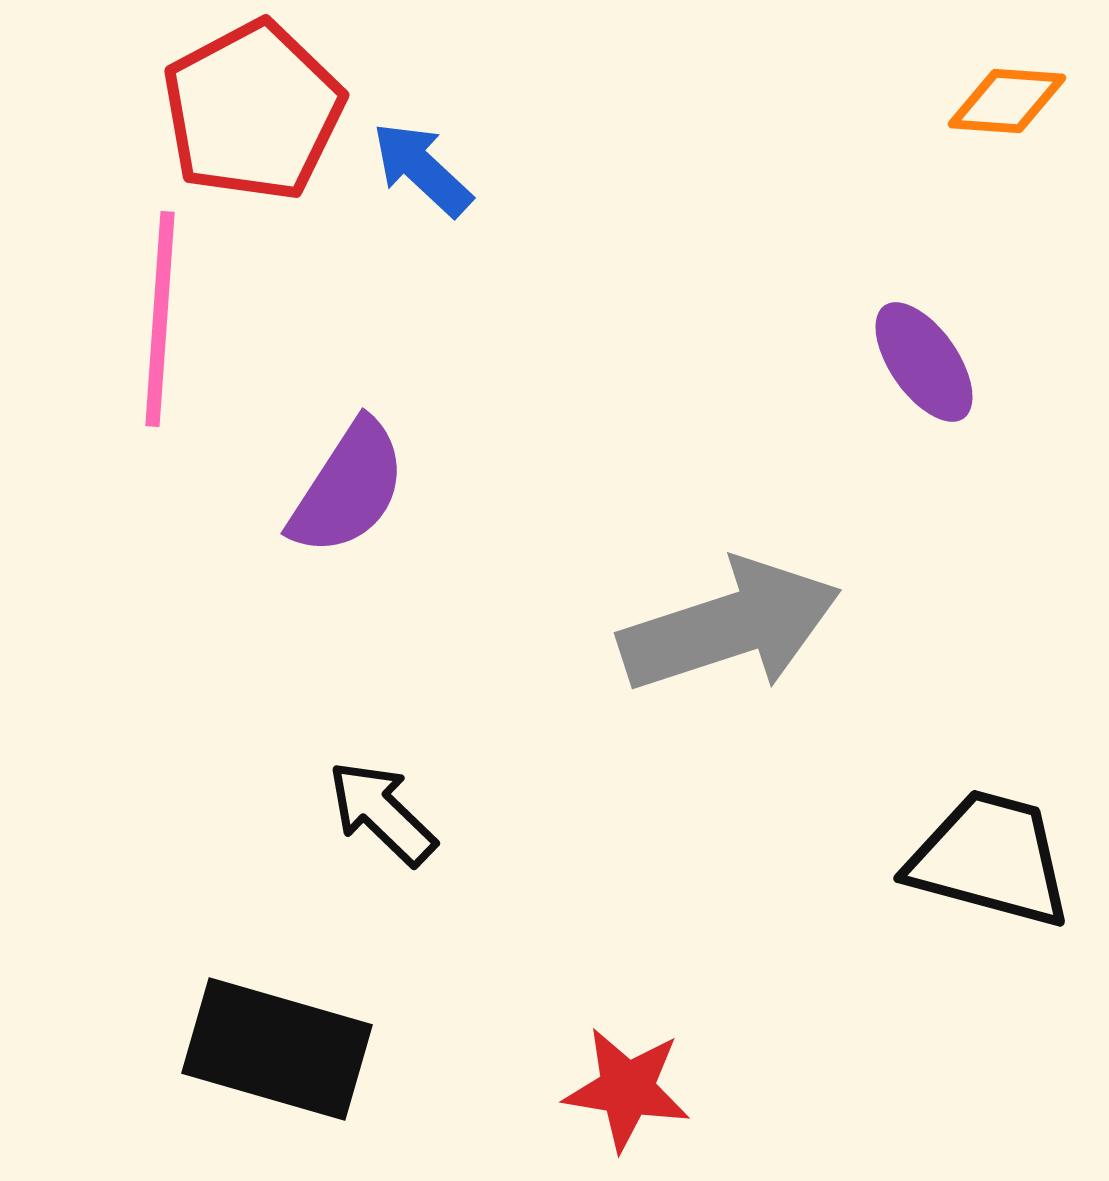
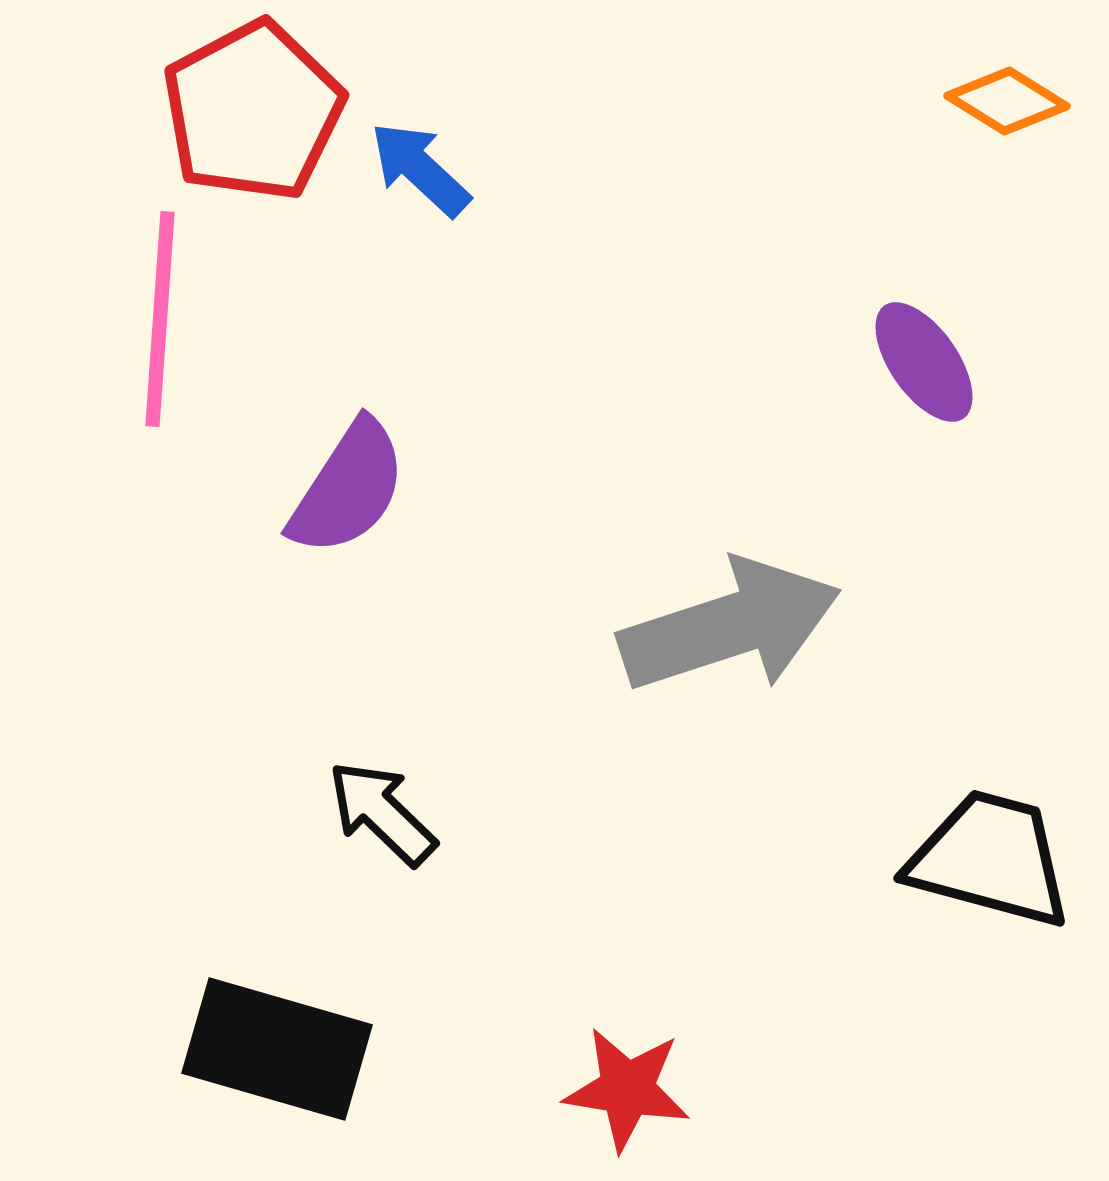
orange diamond: rotated 28 degrees clockwise
blue arrow: moved 2 px left
